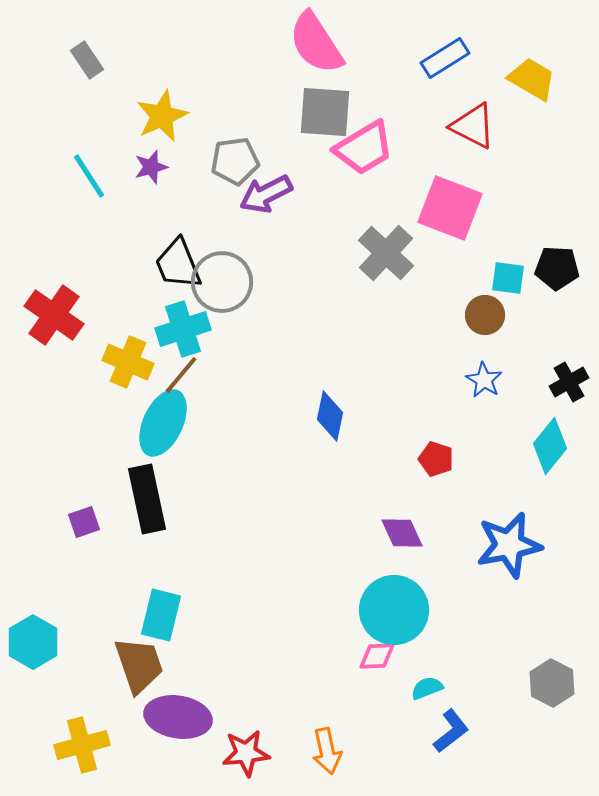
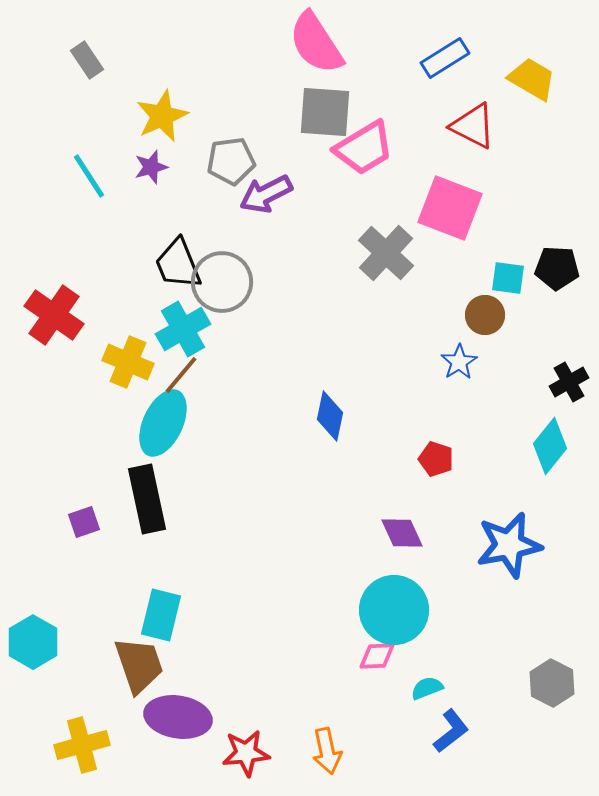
gray pentagon at (235, 161): moved 4 px left
cyan cross at (183, 329): rotated 12 degrees counterclockwise
blue star at (484, 380): moved 25 px left, 18 px up; rotated 9 degrees clockwise
